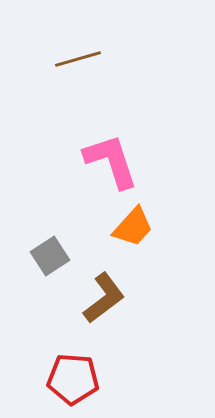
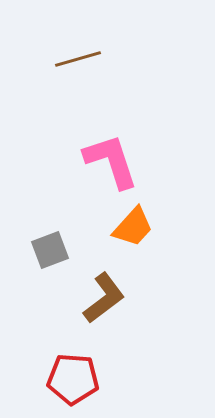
gray square: moved 6 px up; rotated 12 degrees clockwise
